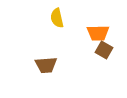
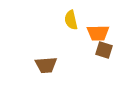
yellow semicircle: moved 14 px right, 2 px down
brown square: rotated 12 degrees counterclockwise
